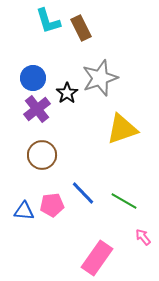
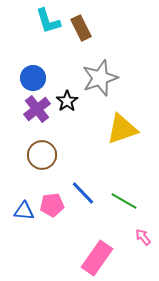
black star: moved 8 px down
